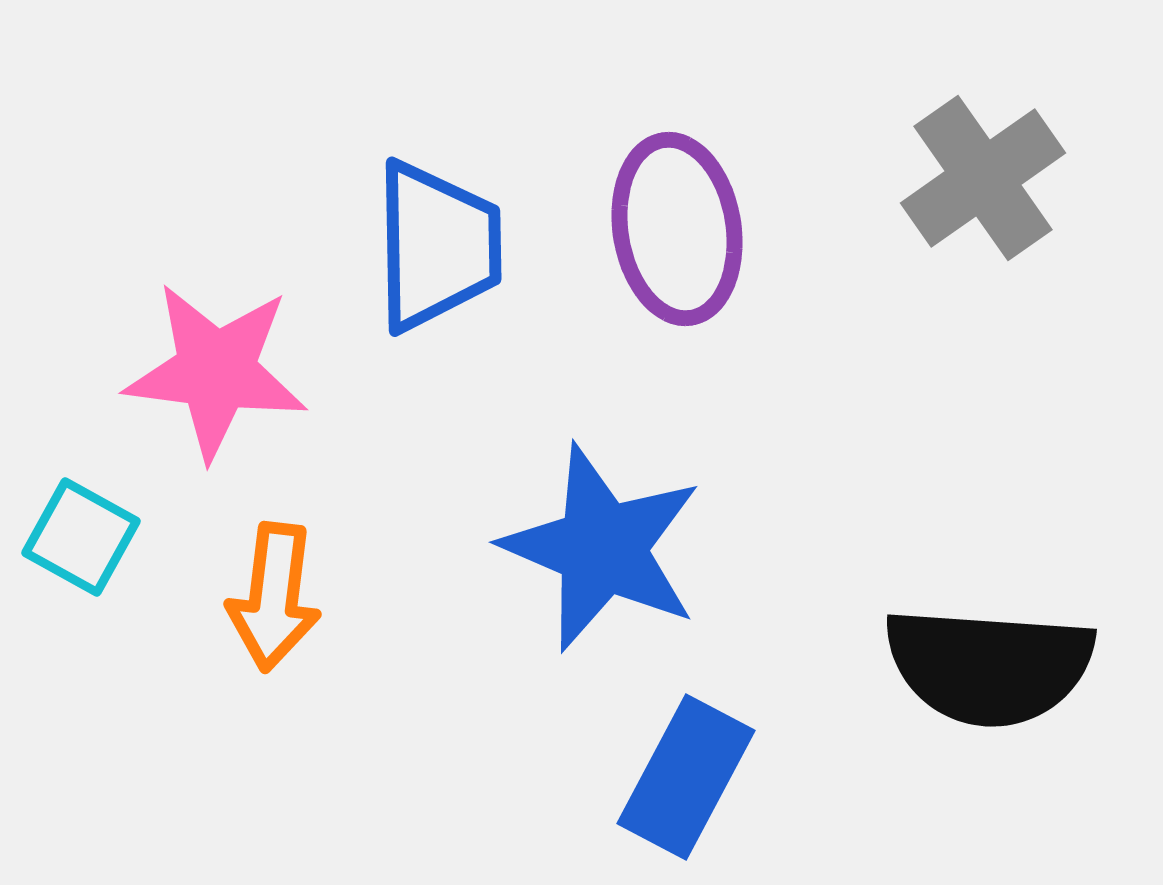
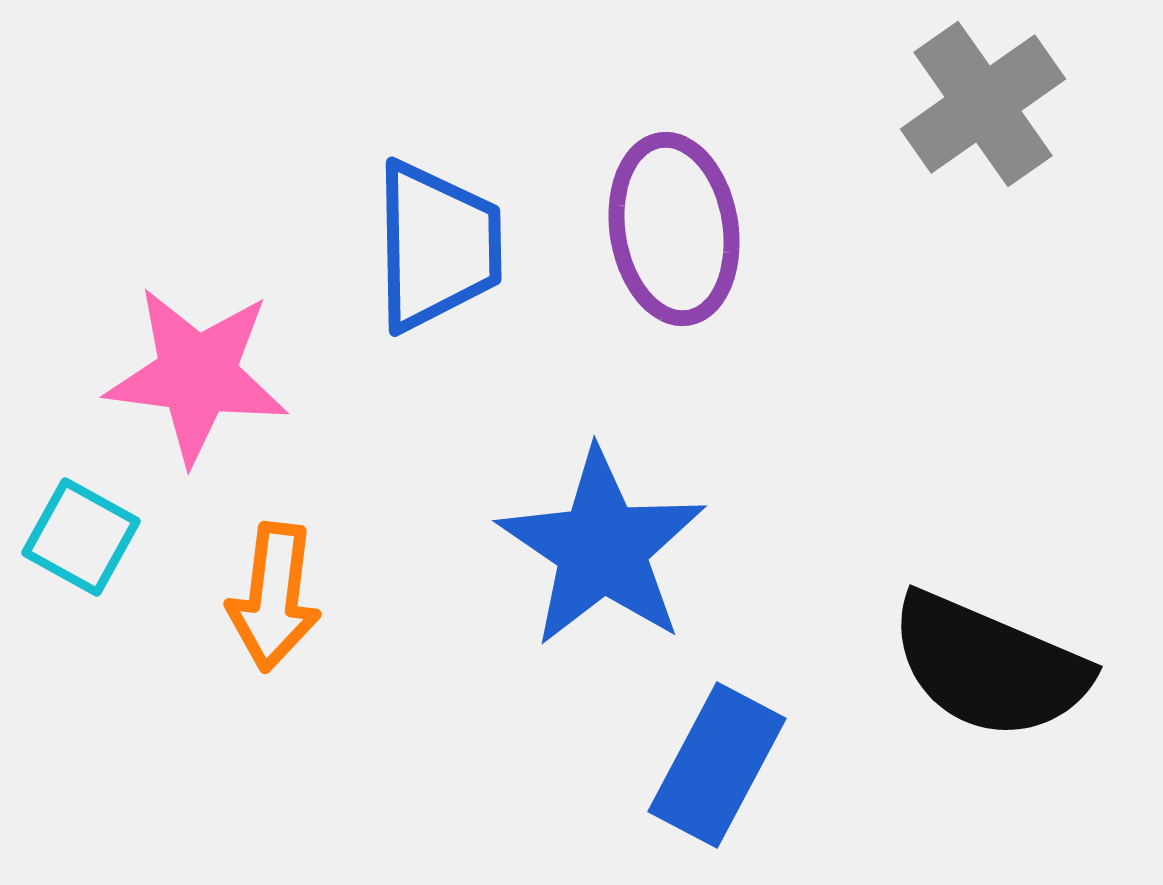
gray cross: moved 74 px up
purple ellipse: moved 3 px left
pink star: moved 19 px left, 4 px down
blue star: rotated 11 degrees clockwise
black semicircle: rotated 19 degrees clockwise
blue rectangle: moved 31 px right, 12 px up
